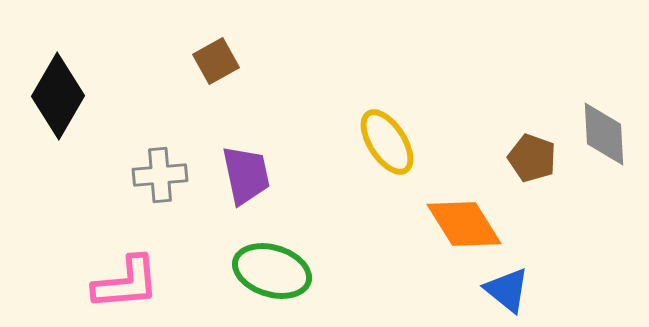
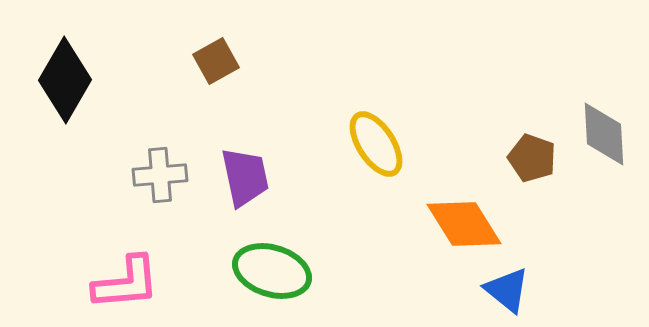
black diamond: moved 7 px right, 16 px up
yellow ellipse: moved 11 px left, 2 px down
purple trapezoid: moved 1 px left, 2 px down
